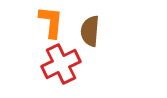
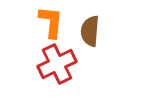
red cross: moved 4 px left
